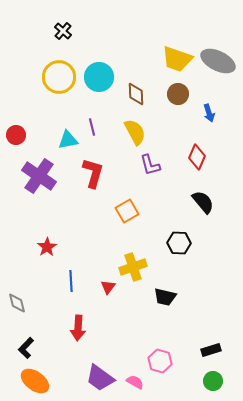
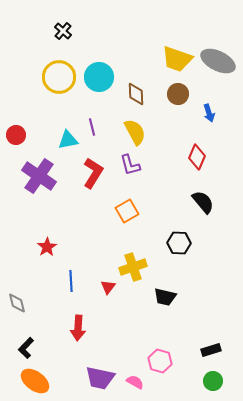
purple L-shape: moved 20 px left
red L-shape: rotated 16 degrees clockwise
purple trapezoid: rotated 24 degrees counterclockwise
